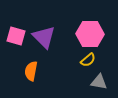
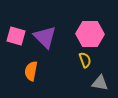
purple triangle: moved 1 px right
yellow semicircle: moved 3 px left; rotated 70 degrees counterclockwise
gray triangle: moved 1 px right, 1 px down
